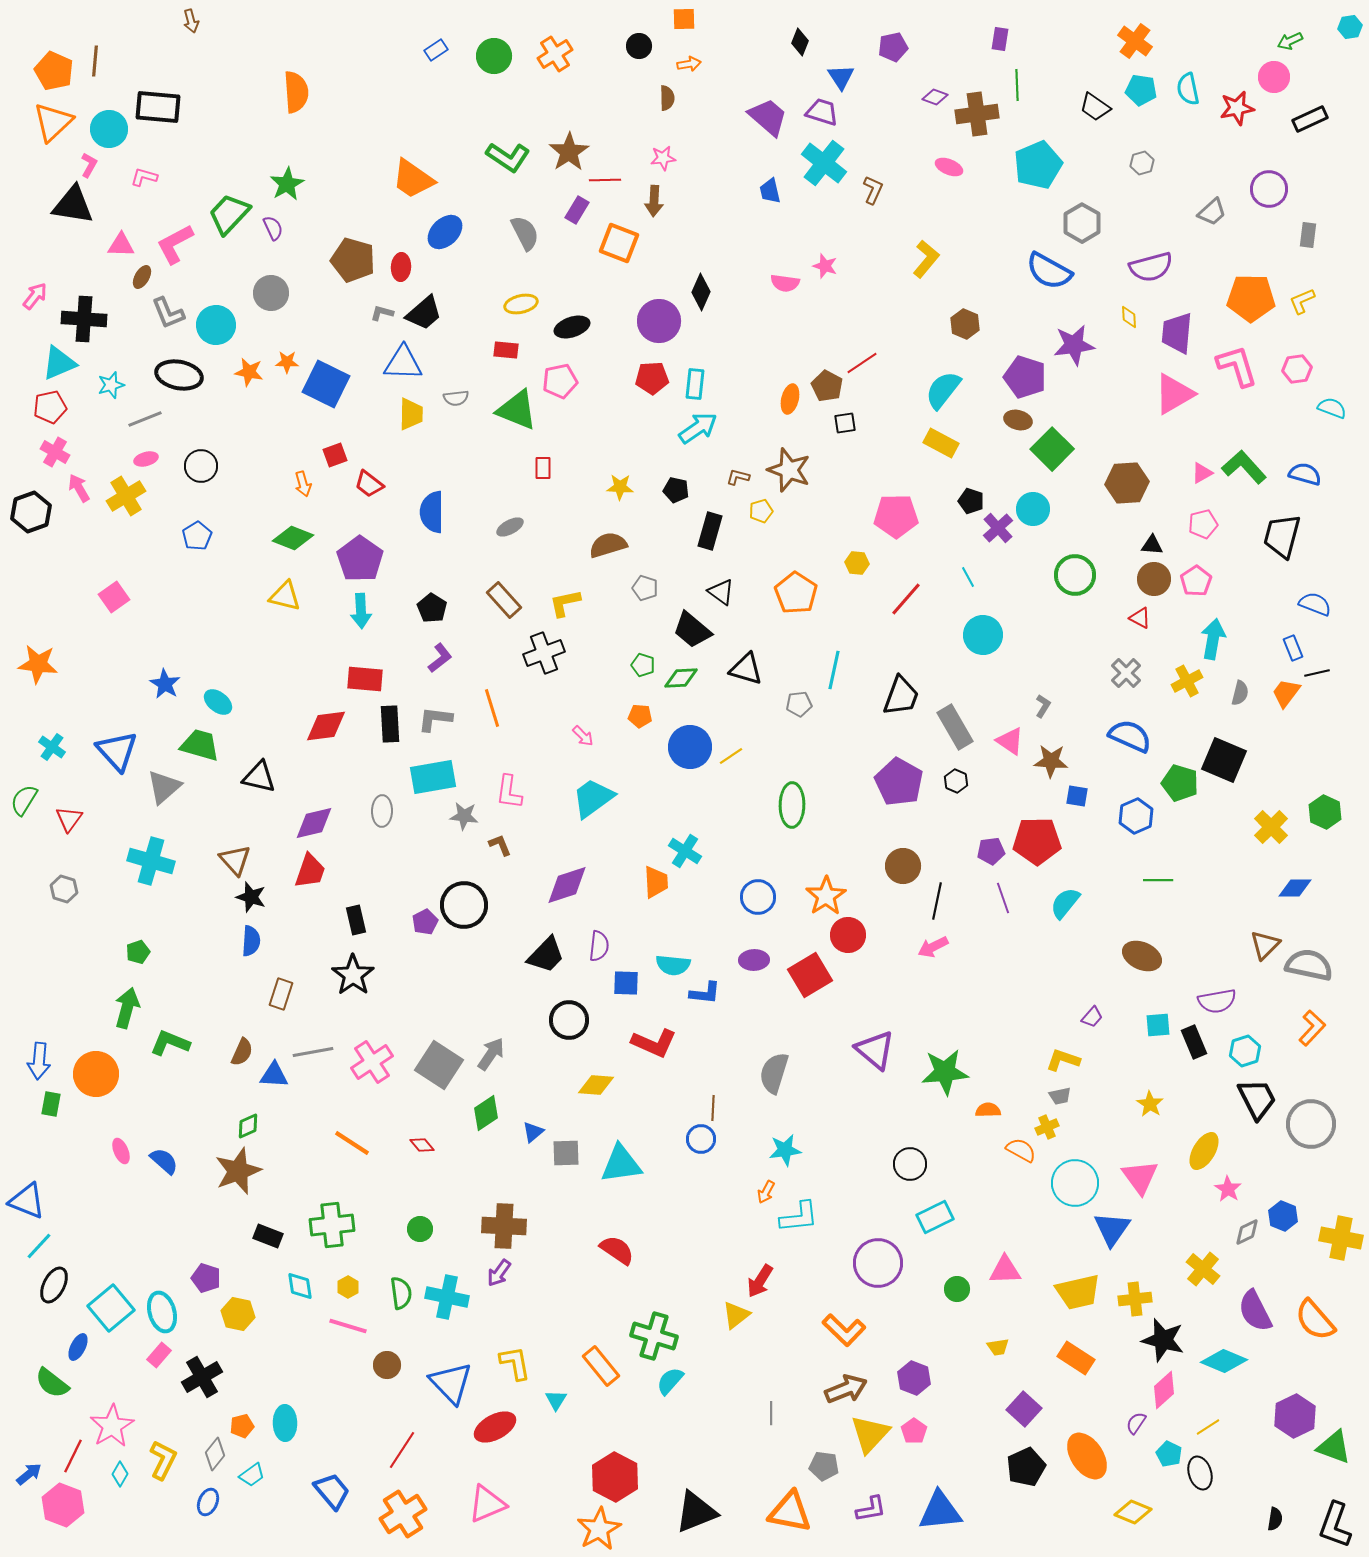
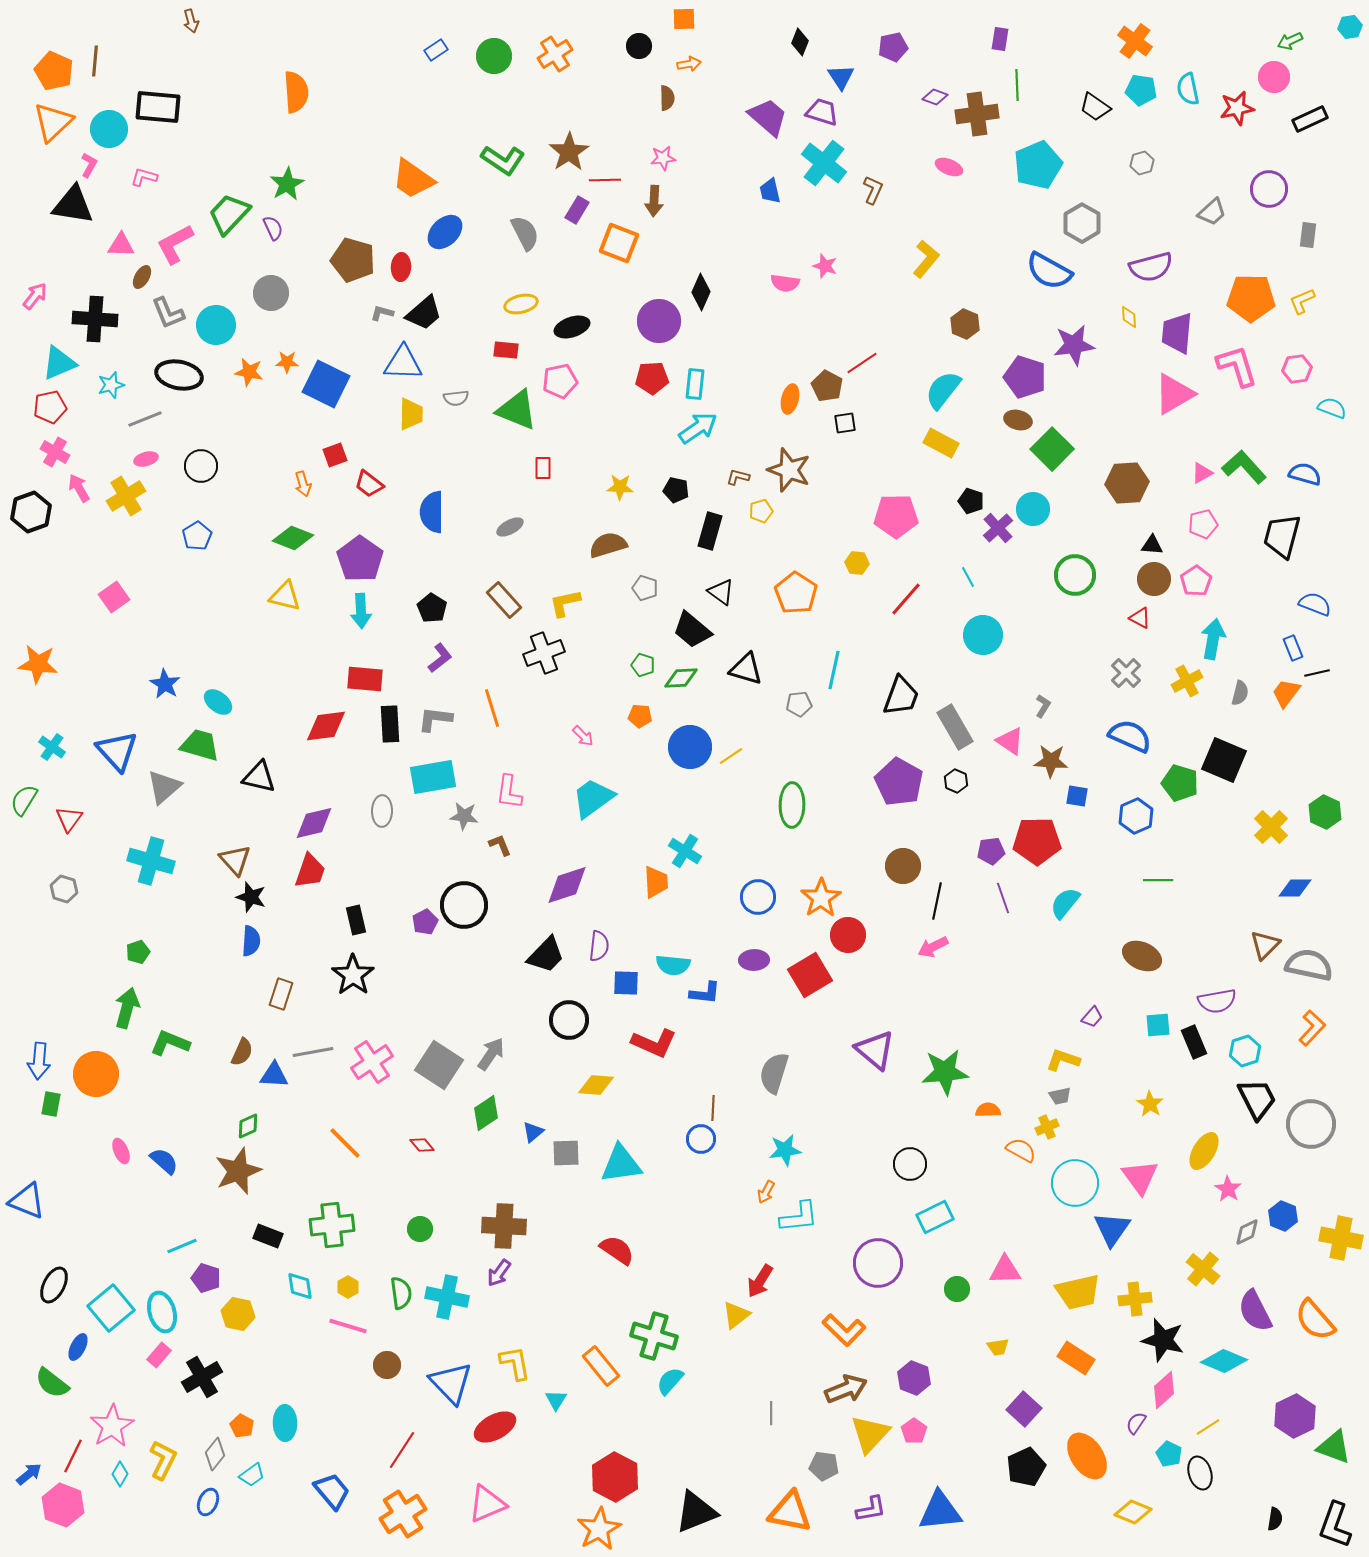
green L-shape at (508, 157): moved 5 px left, 3 px down
black cross at (84, 319): moved 11 px right
orange star at (826, 896): moved 5 px left, 2 px down
orange line at (352, 1143): moved 7 px left; rotated 12 degrees clockwise
cyan line at (39, 1246): moved 143 px right; rotated 24 degrees clockwise
orange pentagon at (242, 1426): rotated 30 degrees counterclockwise
